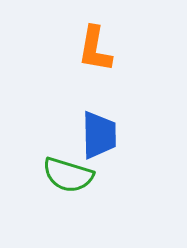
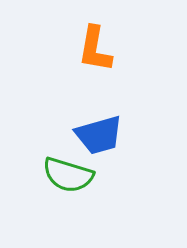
blue trapezoid: rotated 75 degrees clockwise
